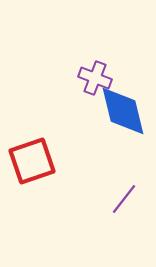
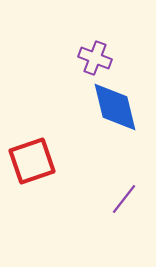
purple cross: moved 20 px up
blue diamond: moved 8 px left, 4 px up
